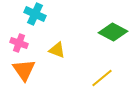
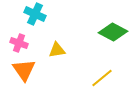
yellow triangle: rotated 30 degrees counterclockwise
